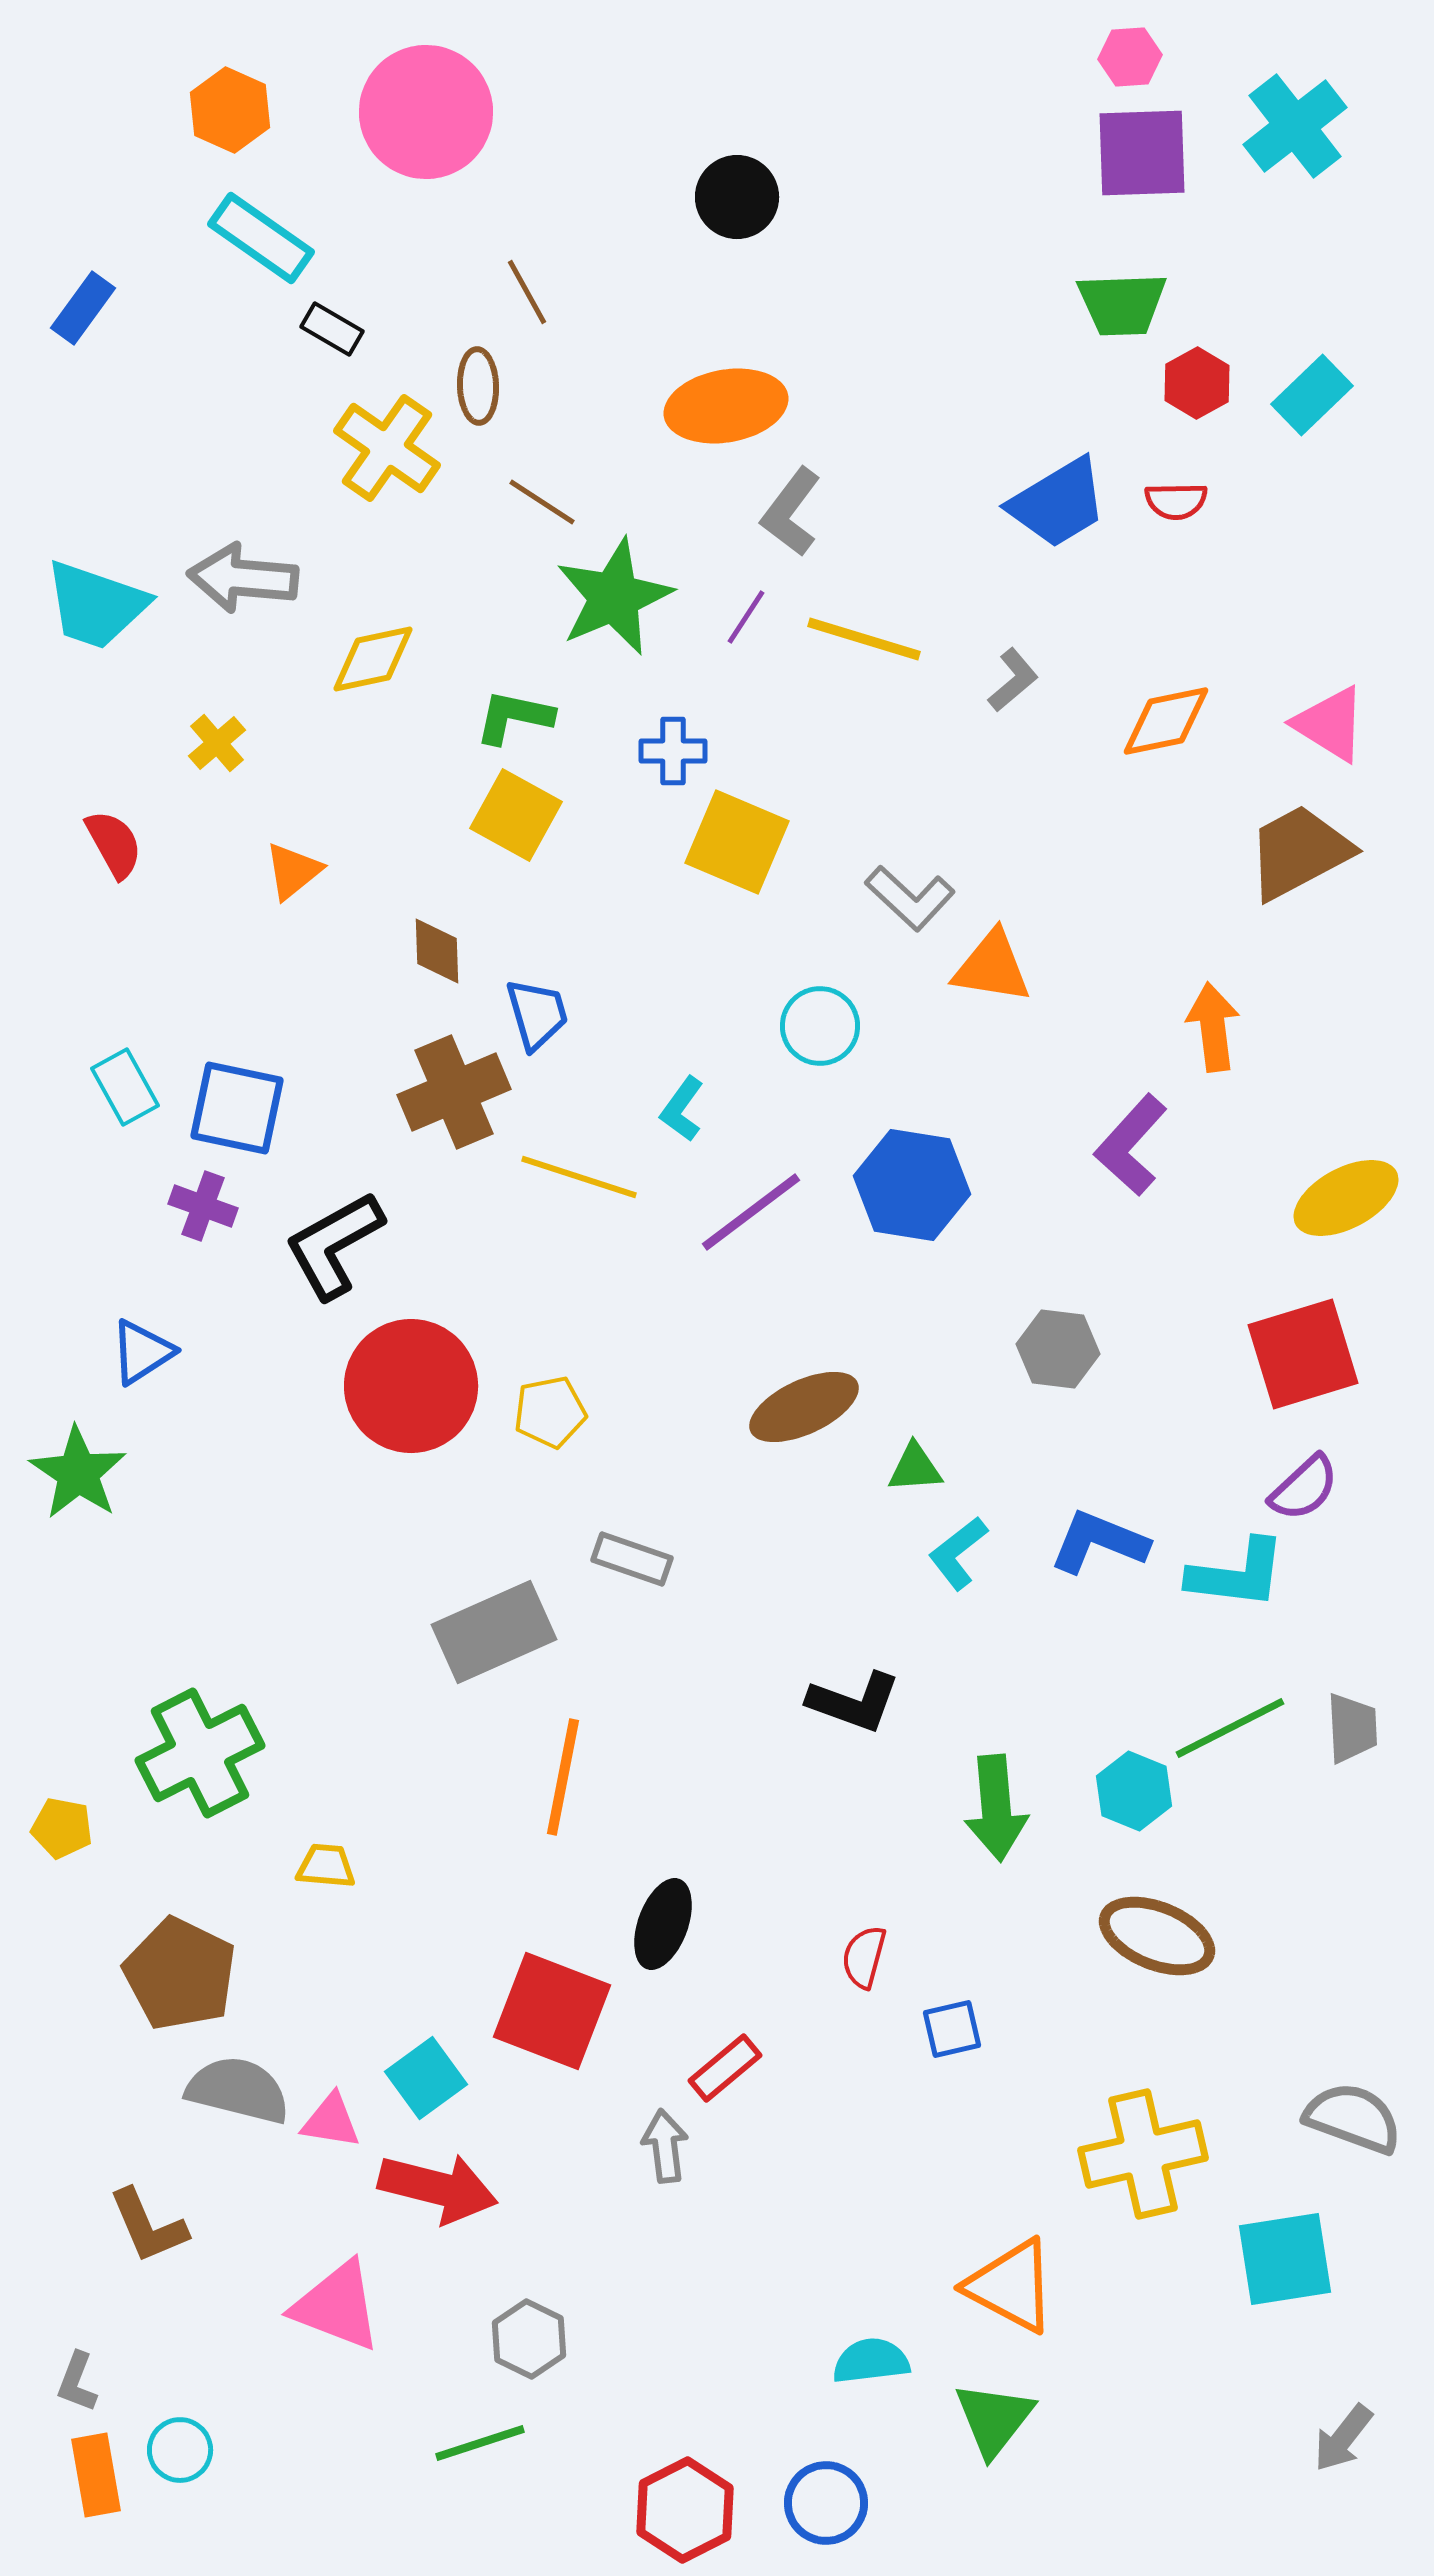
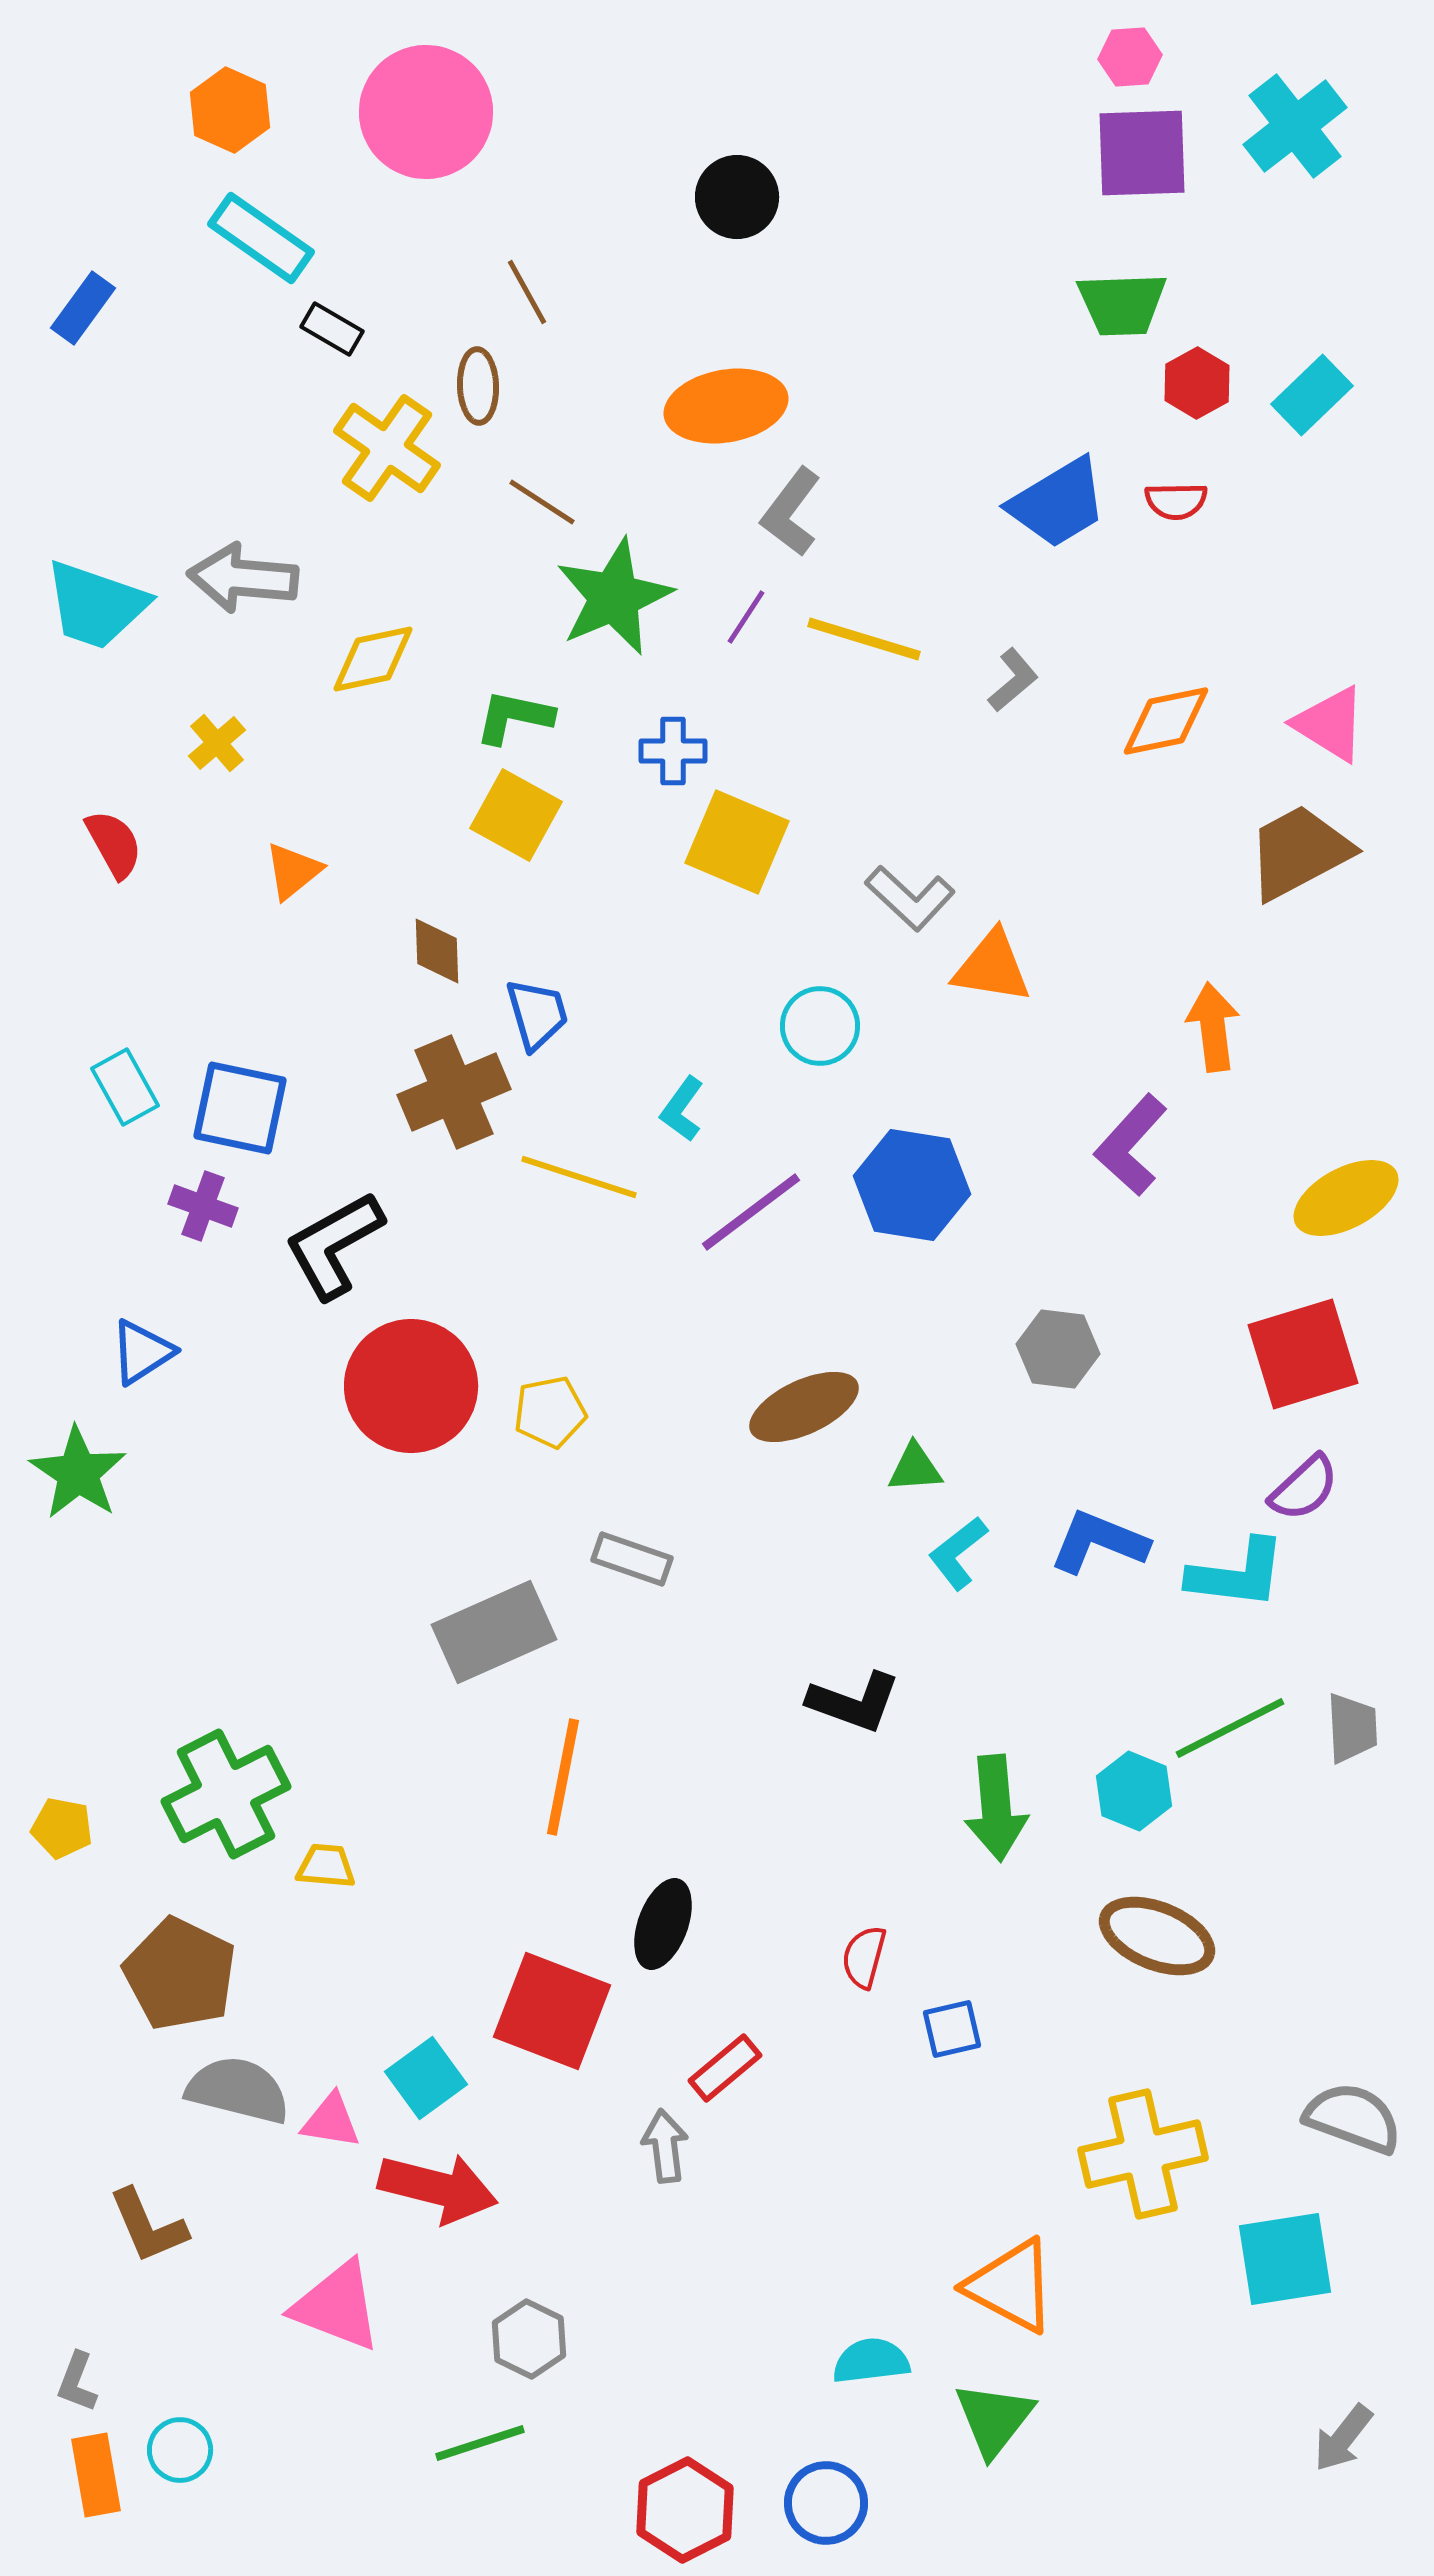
blue square at (237, 1108): moved 3 px right
green cross at (200, 1753): moved 26 px right, 41 px down
